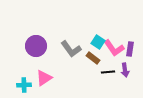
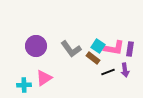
cyan square: moved 4 px down
pink L-shape: rotated 45 degrees counterclockwise
black line: rotated 16 degrees counterclockwise
